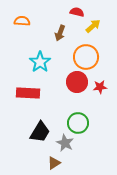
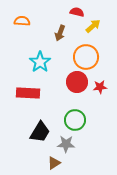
green circle: moved 3 px left, 3 px up
gray star: moved 1 px right, 1 px down; rotated 24 degrees counterclockwise
